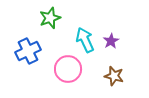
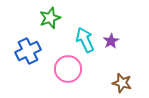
brown star: moved 8 px right, 7 px down
